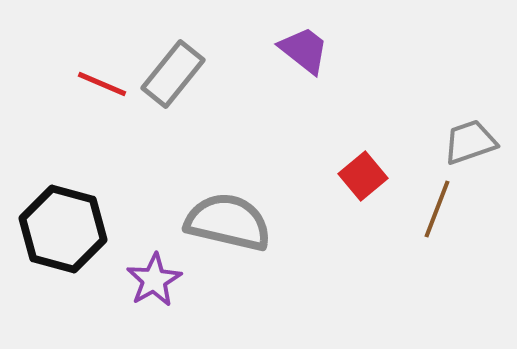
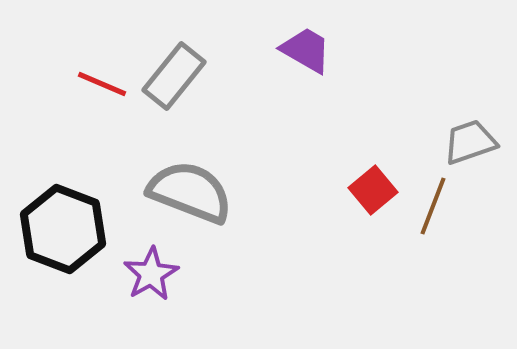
purple trapezoid: moved 2 px right; rotated 8 degrees counterclockwise
gray rectangle: moved 1 px right, 2 px down
red square: moved 10 px right, 14 px down
brown line: moved 4 px left, 3 px up
gray semicircle: moved 38 px left, 30 px up; rotated 8 degrees clockwise
black hexagon: rotated 6 degrees clockwise
purple star: moved 3 px left, 6 px up
